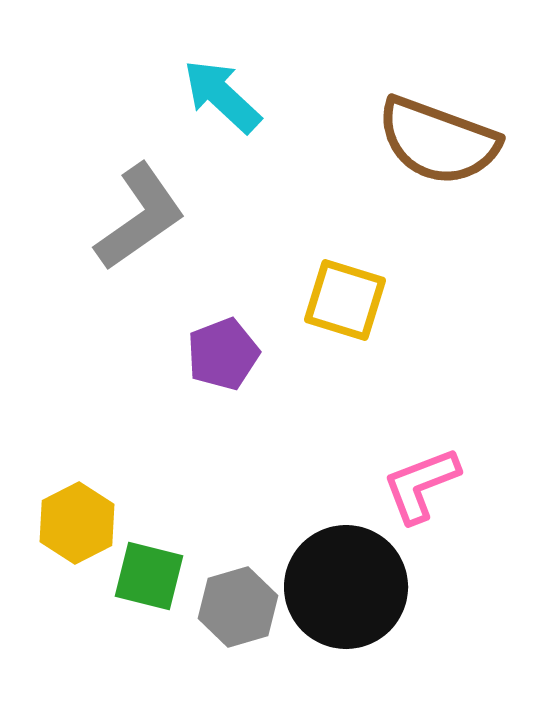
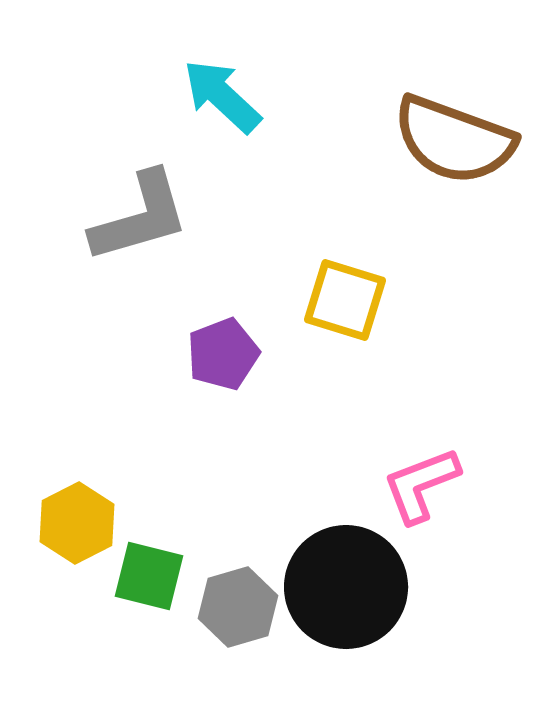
brown semicircle: moved 16 px right, 1 px up
gray L-shape: rotated 19 degrees clockwise
